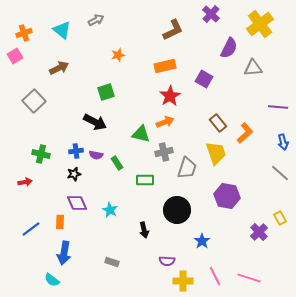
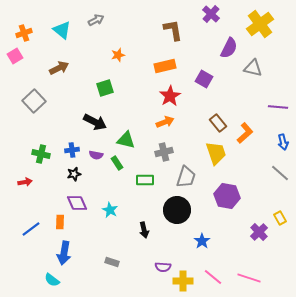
brown L-shape at (173, 30): rotated 75 degrees counterclockwise
gray triangle at (253, 68): rotated 18 degrees clockwise
green square at (106, 92): moved 1 px left, 4 px up
green triangle at (141, 134): moved 15 px left, 6 px down
blue cross at (76, 151): moved 4 px left, 1 px up
gray trapezoid at (187, 168): moved 1 px left, 9 px down
purple semicircle at (167, 261): moved 4 px left, 6 px down
pink line at (215, 276): moved 2 px left, 1 px down; rotated 24 degrees counterclockwise
